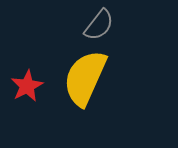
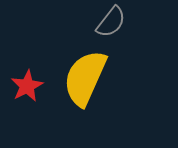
gray semicircle: moved 12 px right, 3 px up
